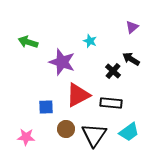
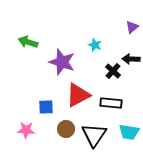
cyan star: moved 5 px right, 4 px down
black arrow: rotated 30 degrees counterclockwise
cyan trapezoid: rotated 45 degrees clockwise
pink star: moved 7 px up
